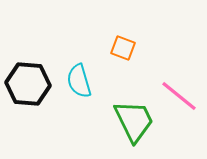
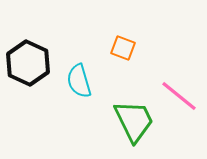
black hexagon: moved 21 px up; rotated 21 degrees clockwise
